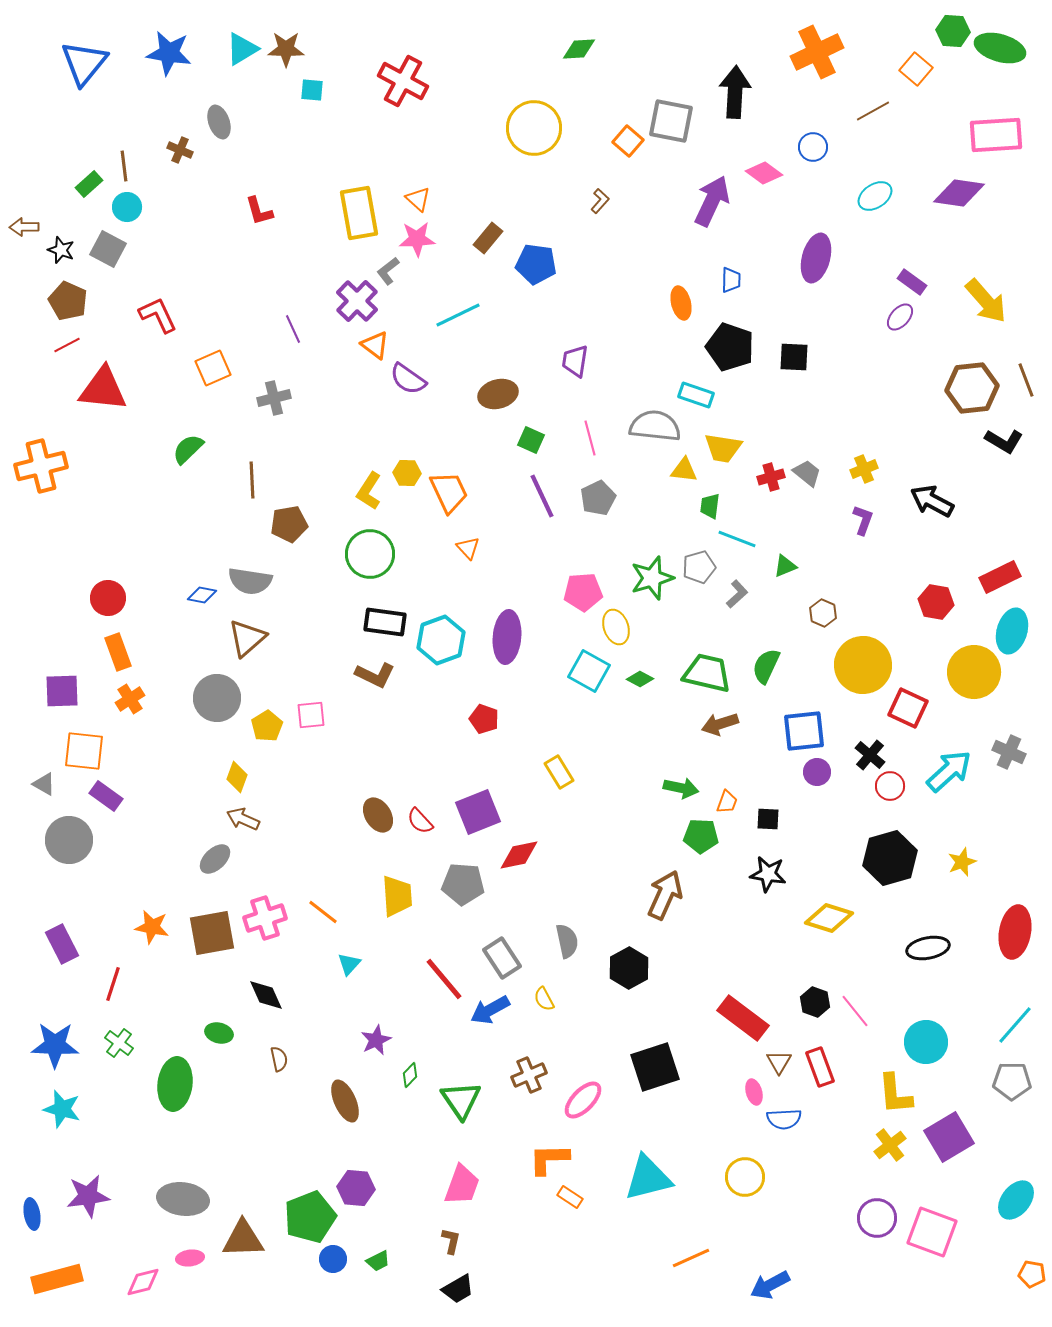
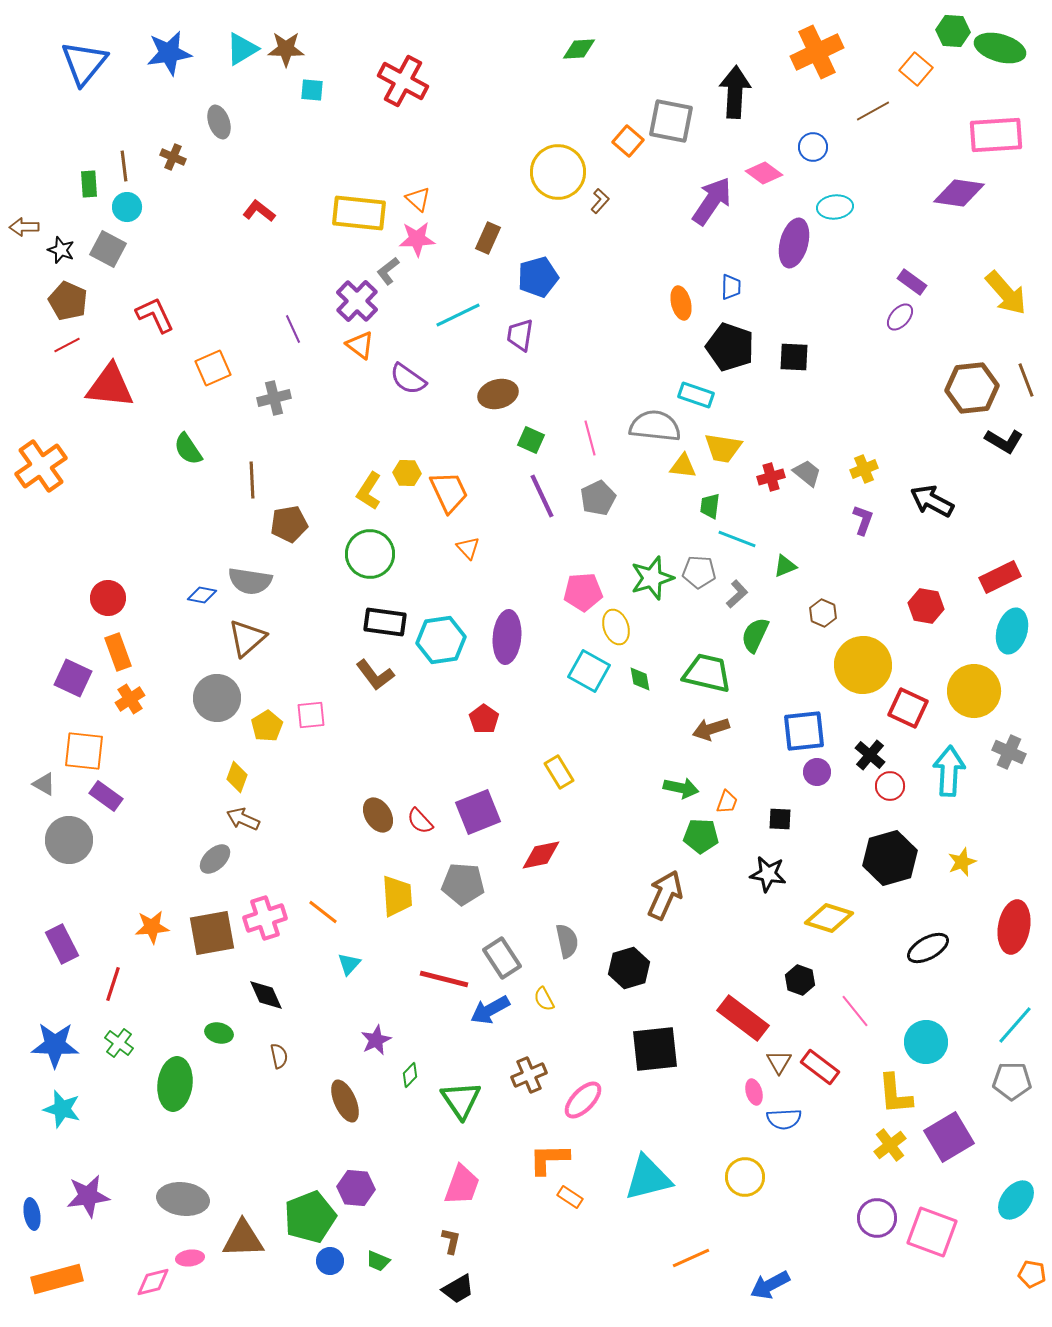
blue star at (169, 53): rotated 18 degrees counterclockwise
yellow circle at (534, 128): moved 24 px right, 44 px down
brown cross at (180, 150): moved 7 px left, 7 px down
green rectangle at (89, 184): rotated 52 degrees counterclockwise
cyan ellipse at (875, 196): moved 40 px left, 11 px down; rotated 28 degrees clockwise
purple arrow at (712, 201): rotated 9 degrees clockwise
red L-shape at (259, 211): rotated 144 degrees clockwise
yellow rectangle at (359, 213): rotated 74 degrees counterclockwise
brown rectangle at (488, 238): rotated 16 degrees counterclockwise
purple ellipse at (816, 258): moved 22 px left, 15 px up
blue pentagon at (536, 264): moved 2 px right, 13 px down; rotated 24 degrees counterclockwise
blue trapezoid at (731, 280): moved 7 px down
yellow arrow at (986, 301): moved 20 px right, 8 px up
red L-shape at (158, 315): moved 3 px left
orange triangle at (375, 345): moved 15 px left
purple trapezoid at (575, 361): moved 55 px left, 26 px up
red triangle at (103, 389): moved 7 px right, 3 px up
green semicircle at (188, 449): rotated 80 degrees counterclockwise
orange cross at (41, 466): rotated 21 degrees counterclockwise
yellow triangle at (684, 470): moved 1 px left, 4 px up
gray pentagon at (699, 567): moved 5 px down; rotated 20 degrees clockwise
red hexagon at (936, 602): moved 10 px left, 4 px down
cyan hexagon at (441, 640): rotated 12 degrees clockwise
green semicircle at (766, 666): moved 11 px left, 31 px up
yellow circle at (974, 672): moved 19 px down
brown L-shape at (375, 675): rotated 27 degrees clockwise
green diamond at (640, 679): rotated 52 degrees clockwise
purple square at (62, 691): moved 11 px right, 13 px up; rotated 27 degrees clockwise
red pentagon at (484, 719): rotated 16 degrees clockwise
brown arrow at (720, 724): moved 9 px left, 5 px down
cyan arrow at (949, 771): rotated 45 degrees counterclockwise
black square at (768, 819): moved 12 px right
red diamond at (519, 855): moved 22 px right
orange star at (152, 927): rotated 16 degrees counterclockwise
red ellipse at (1015, 932): moved 1 px left, 5 px up
black ellipse at (928, 948): rotated 18 degrees counterclockwise
black hexagon at (629, 968): rotated 12 degrees clockwise
red line at (444, 979): rotated 36 degrees counterclockwise
black hexagon at (815, 1002): moved 15 px left, 22 px up
brown semicircle at (279, 1059): moved 3 px up
black square at (655, 1067): moved 18 px up; rotated 12 degrees clockwise
red rectangle at (820, 1067): rotated 33 degrees counterclockwise
blue circle at (333, 1259): moved 3 px left, 2 px down
green trapezoid at (378, 1261): rotated 50 degrees clockwise
pink diamond at (143, 1282): moved 10 px right
